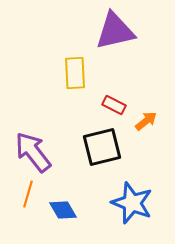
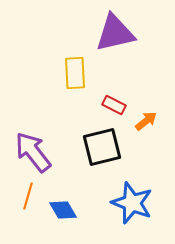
purple triangle: moved 2 px down
orange line: moved 2 px down
